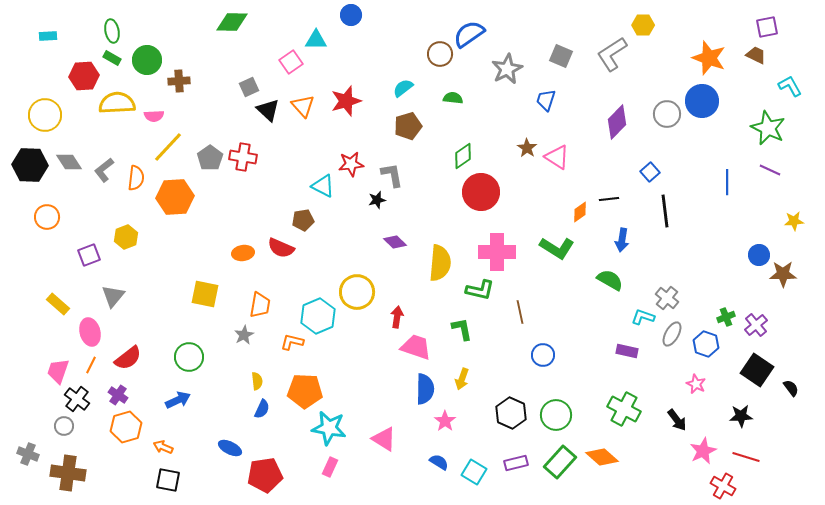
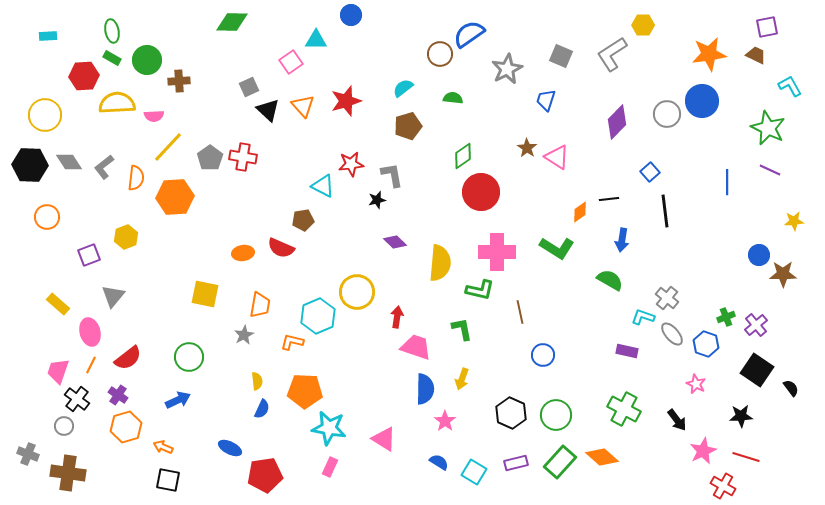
orange star at (709, 58): moved 4 px up; rotated 28 degrees counterclockwise
gray L-shape at (104, 170): moved 3 px up
gray ellipse at (672, 334): rotated 70 degrees counterclockwise
